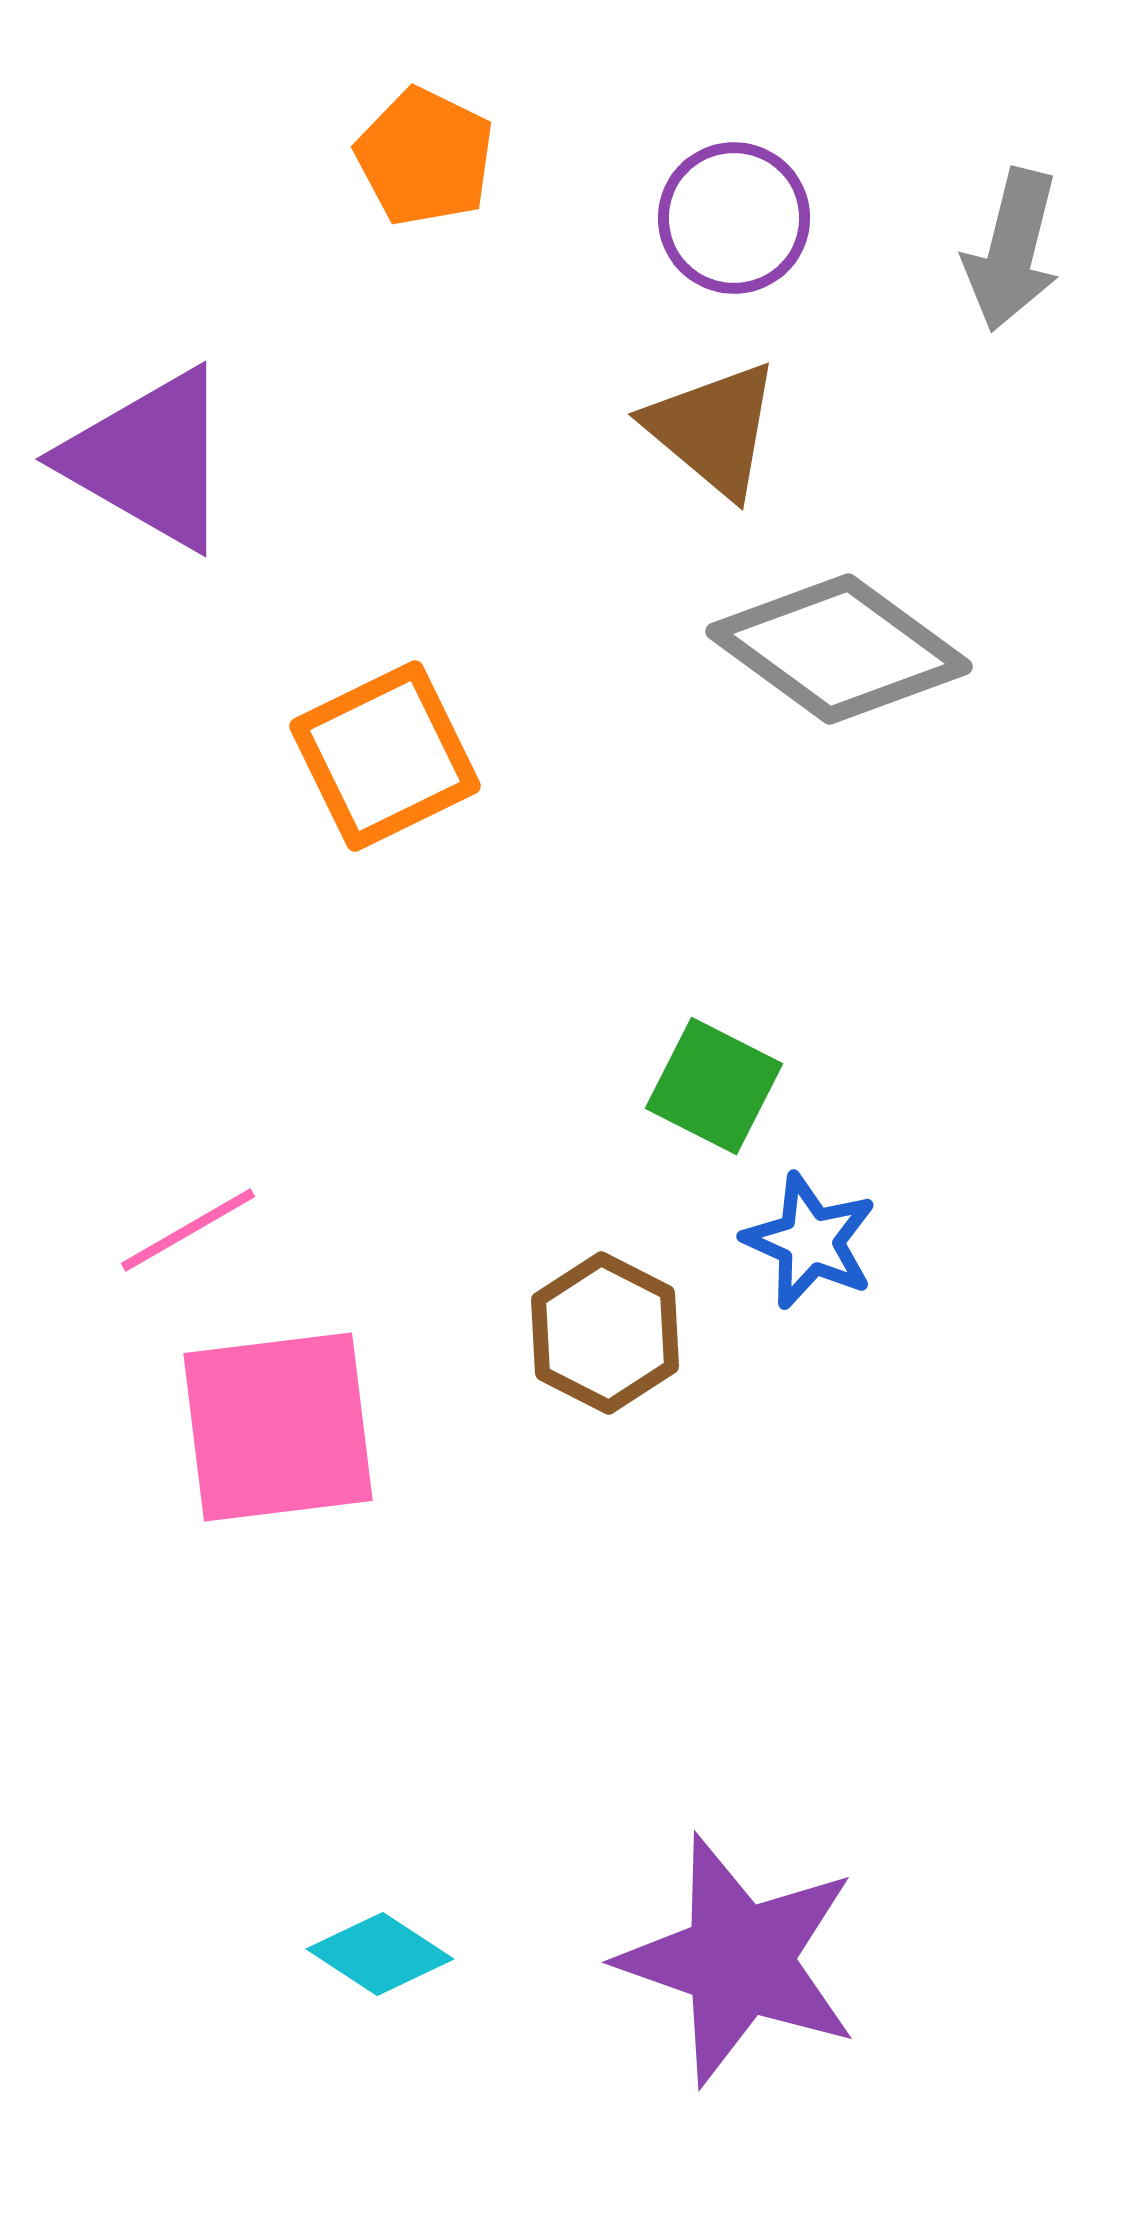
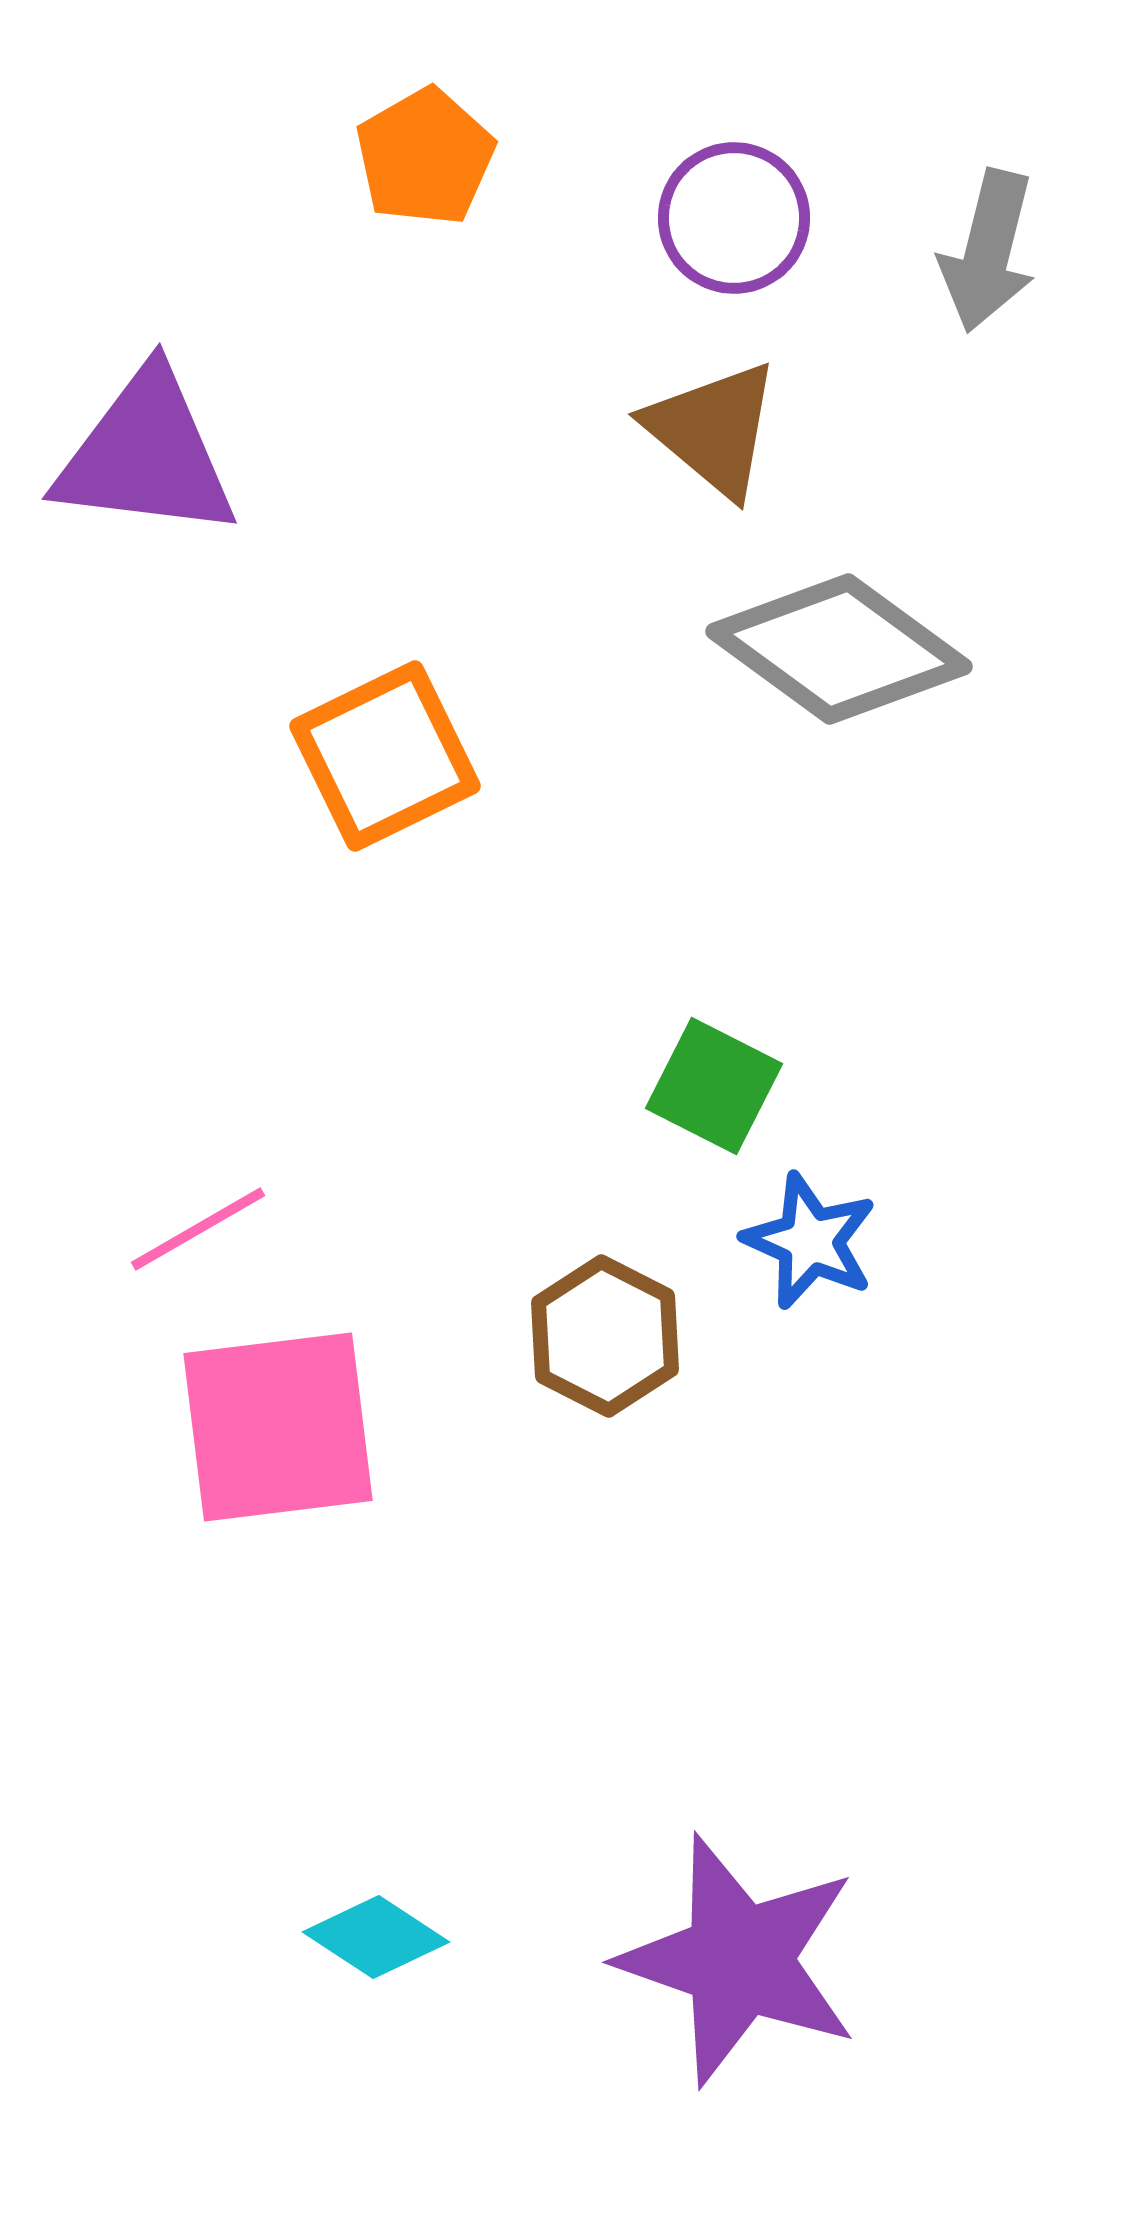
orange pentagon: rotated 16 degrees clockwise
gray arrow: moved 24 px left, 1 px down
purple triangle: moved 3 px left, 4 px up; rotated 23 degrees counterclockwise
pink line: moved 10 px right, 1 px up
brown hexagon: moved 3 px down
cyan diamond: moved 4 px left, 17 px up
